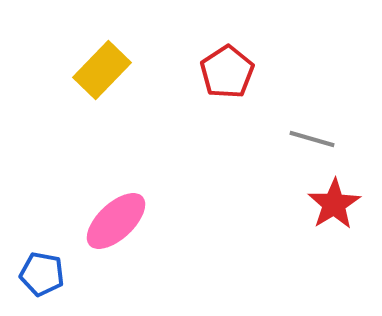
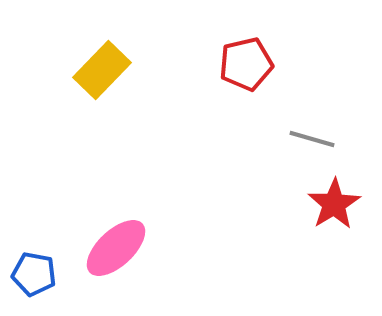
red pentagon: moved 19 px right, 8 px up; rotated 20 degrees clockwise
pink ellipse: moved 27 px down
blue pentagon: moved 8 px left
